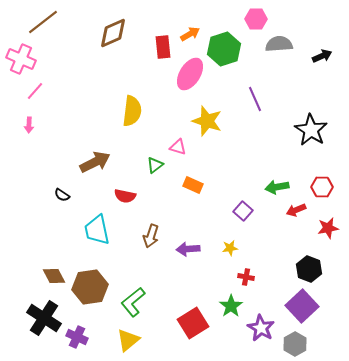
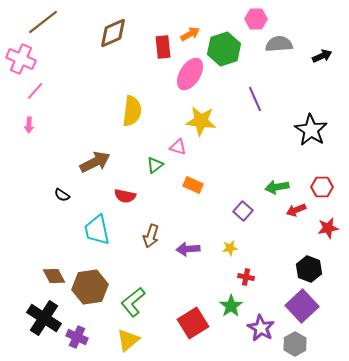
yellow star at (207, 121): moved 6 px left; rotated 12 degrees counterclockwise
